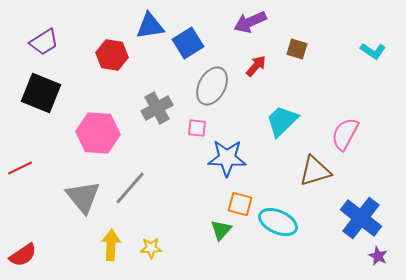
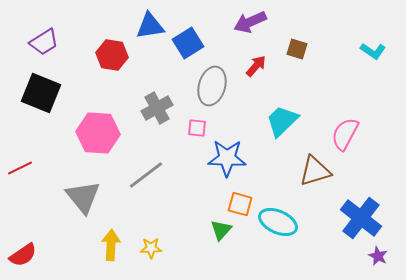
gray ellipse: rotated 12 degrees counterclockwise
gray line: moved 16 px right, 13 px up; rotated 12 degrees clockwise
